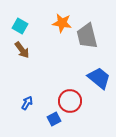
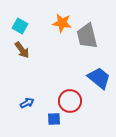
blue arrow: rotated 32 degrees clockwise
blue square: rotated 24 degrees clockwise
